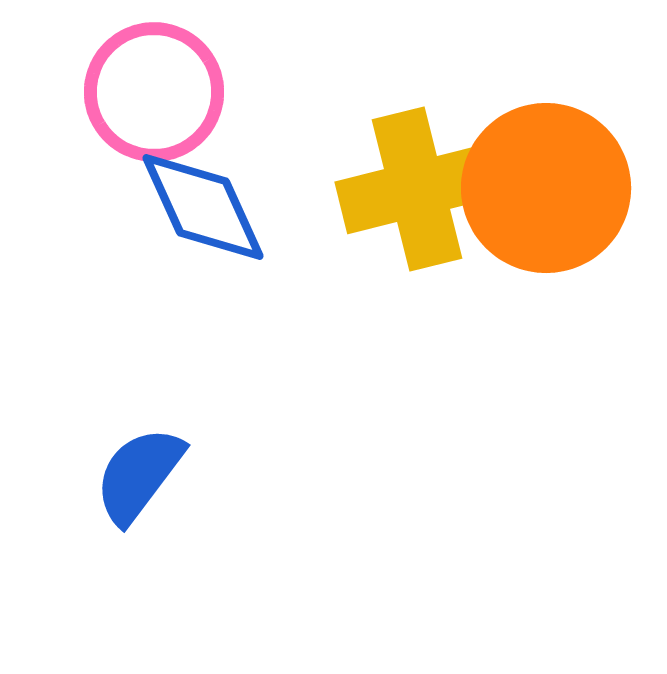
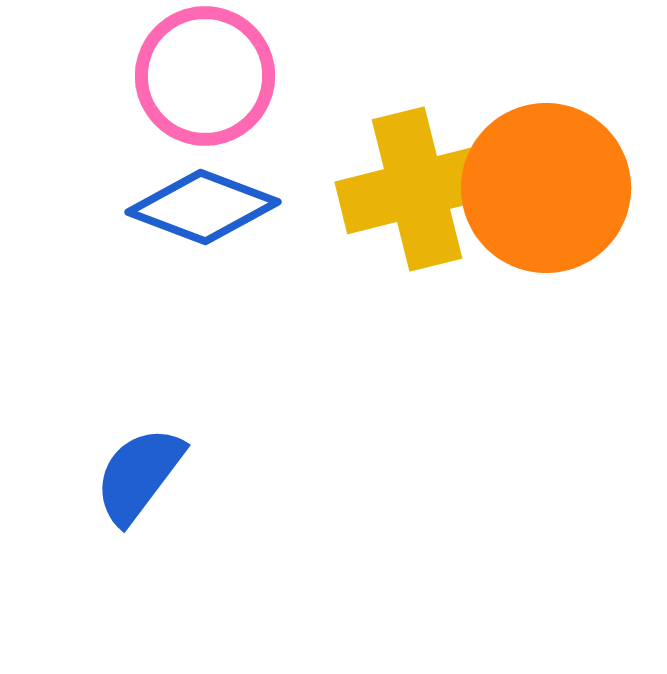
pink circle: moved 51 px right, 16 px up
blue diamond: rotated 45 degrees counterclockwise
